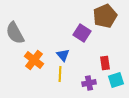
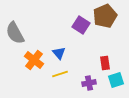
purple square: moved 1 px left, 8 px up
blue triangle: moved 4 px left, 2 px up
yellow line: rotated 70 degrees clockwise
